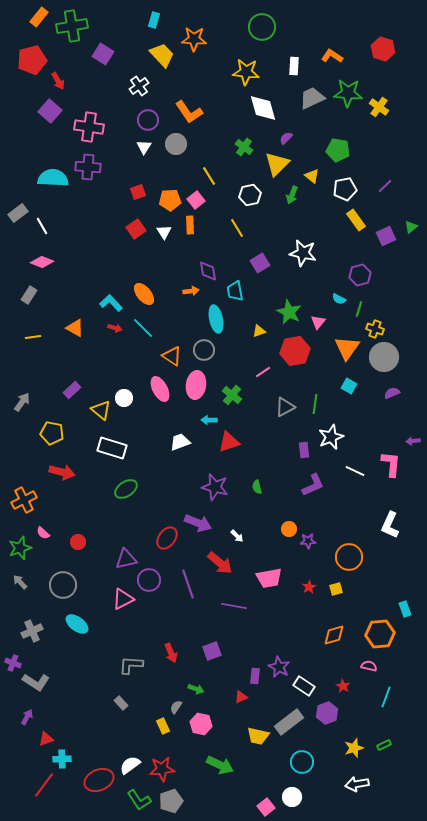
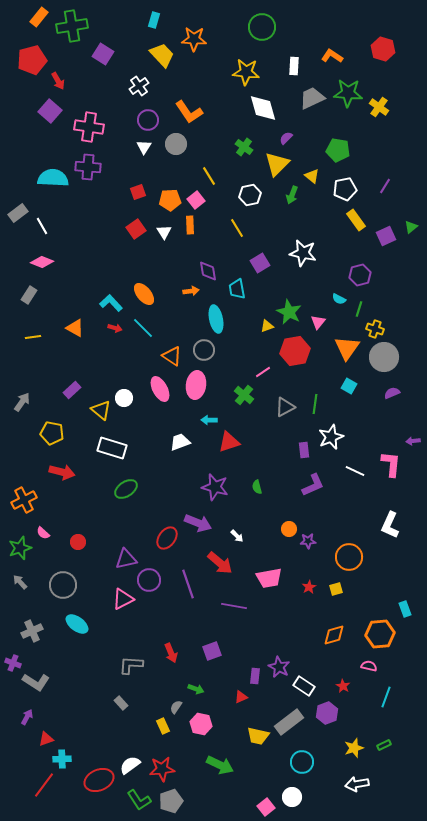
purple line at (385, 186): rotated 14 degrees counterclockwise
cyan trapezoid at (235, 291): moved 2 px right, 2 px up
yellow triangle at (259, 331): moved 8 px right, 5 px up
green cross at (232, 395): moved 12 px right
